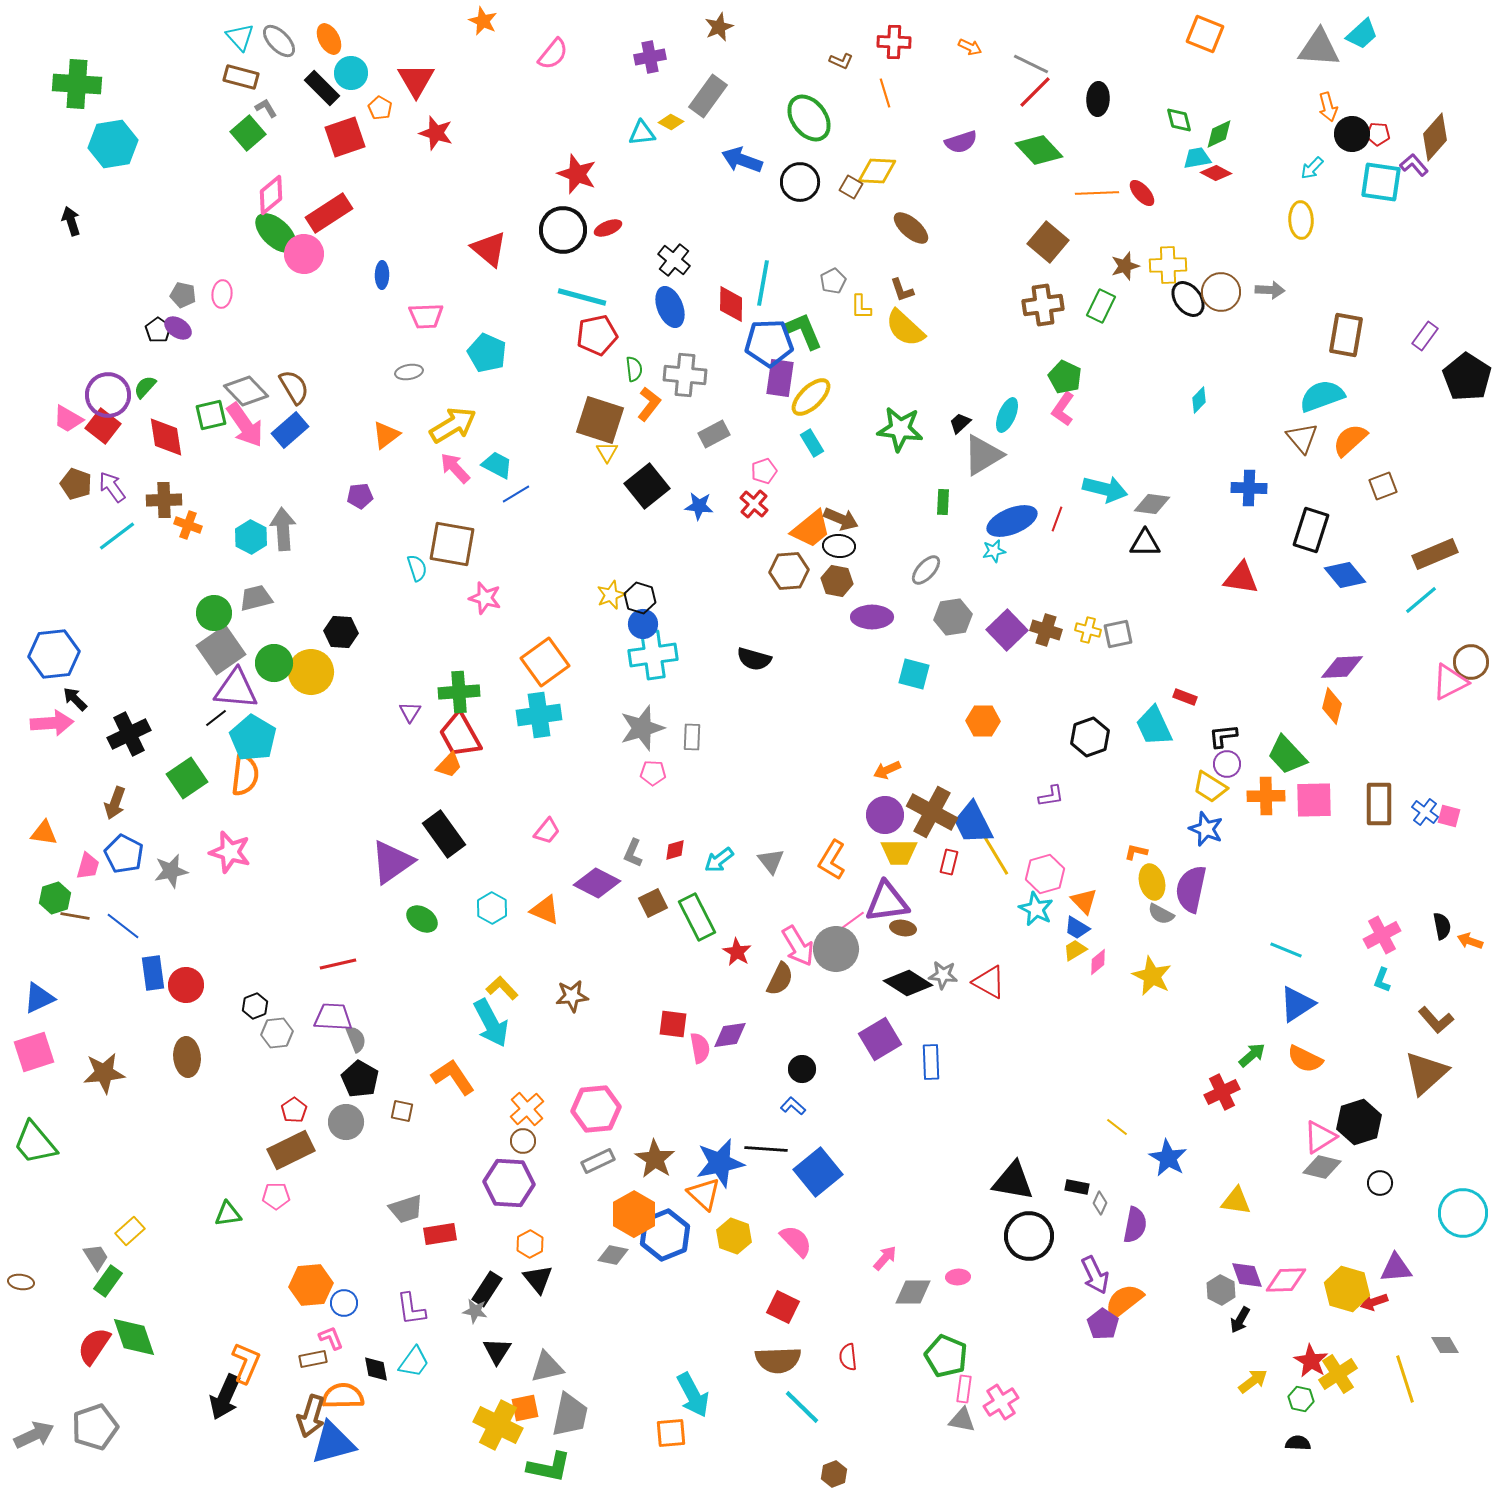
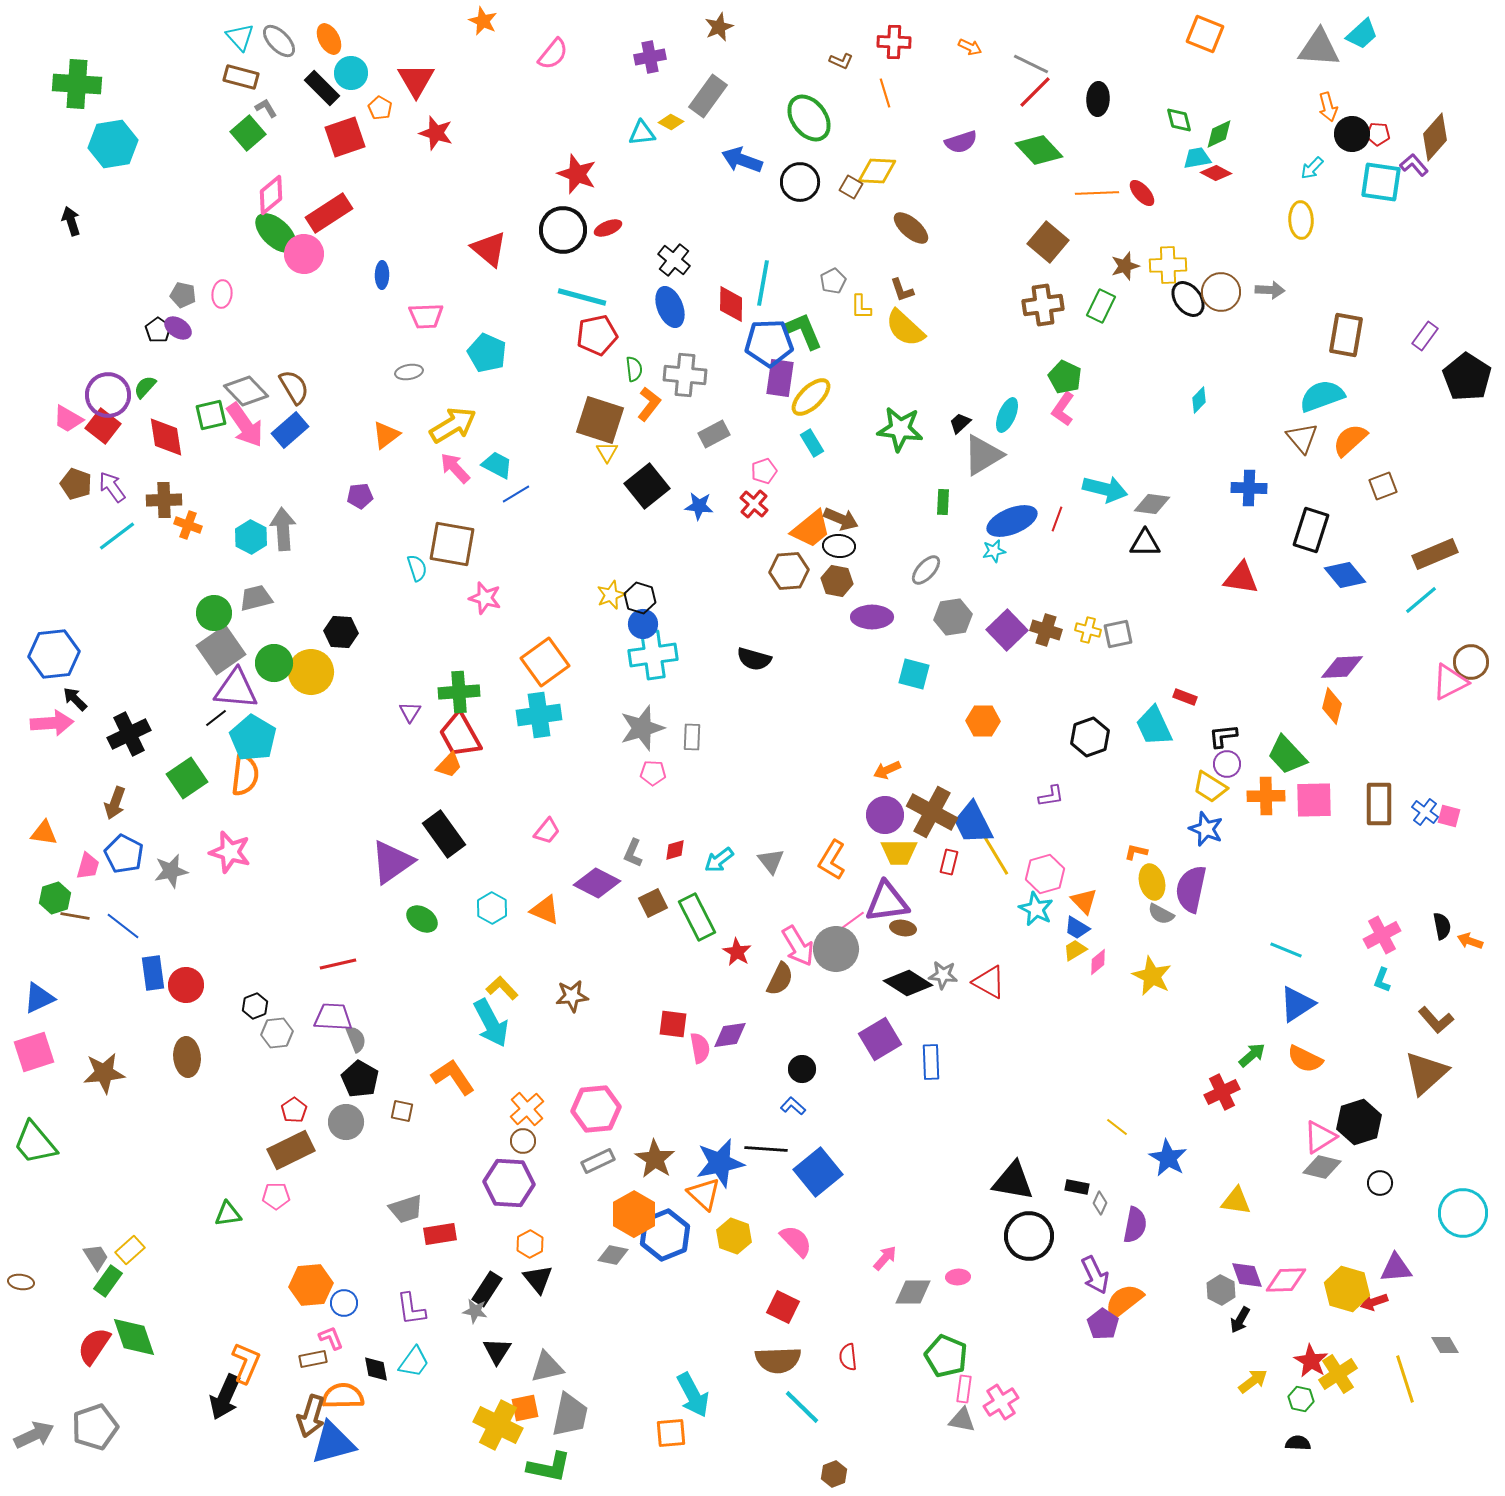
yellow rectangle at (130, 1231): moved 19 px down
